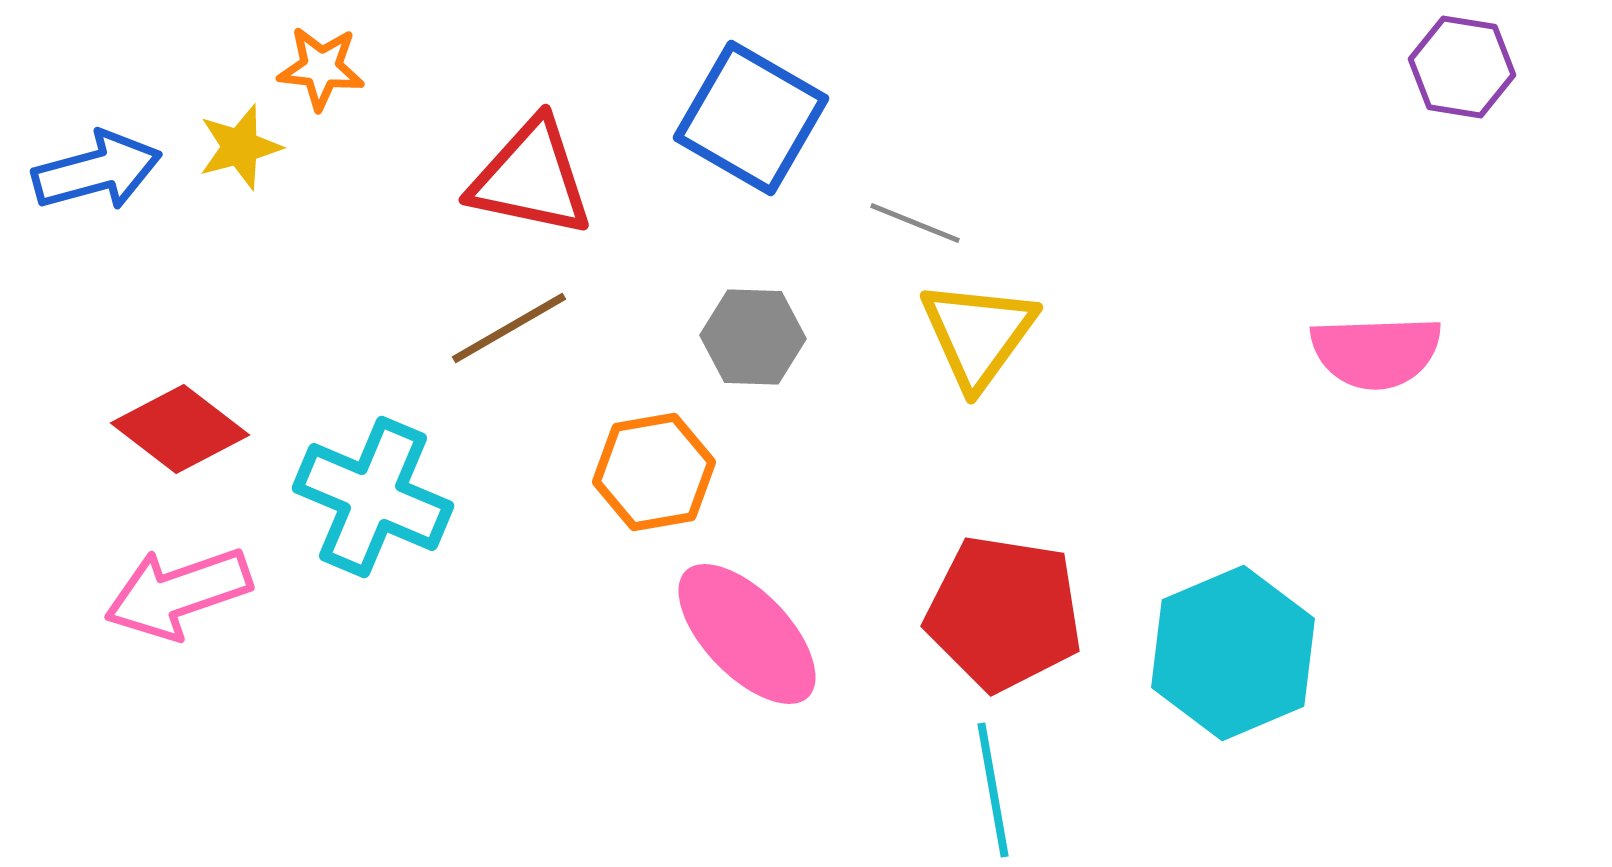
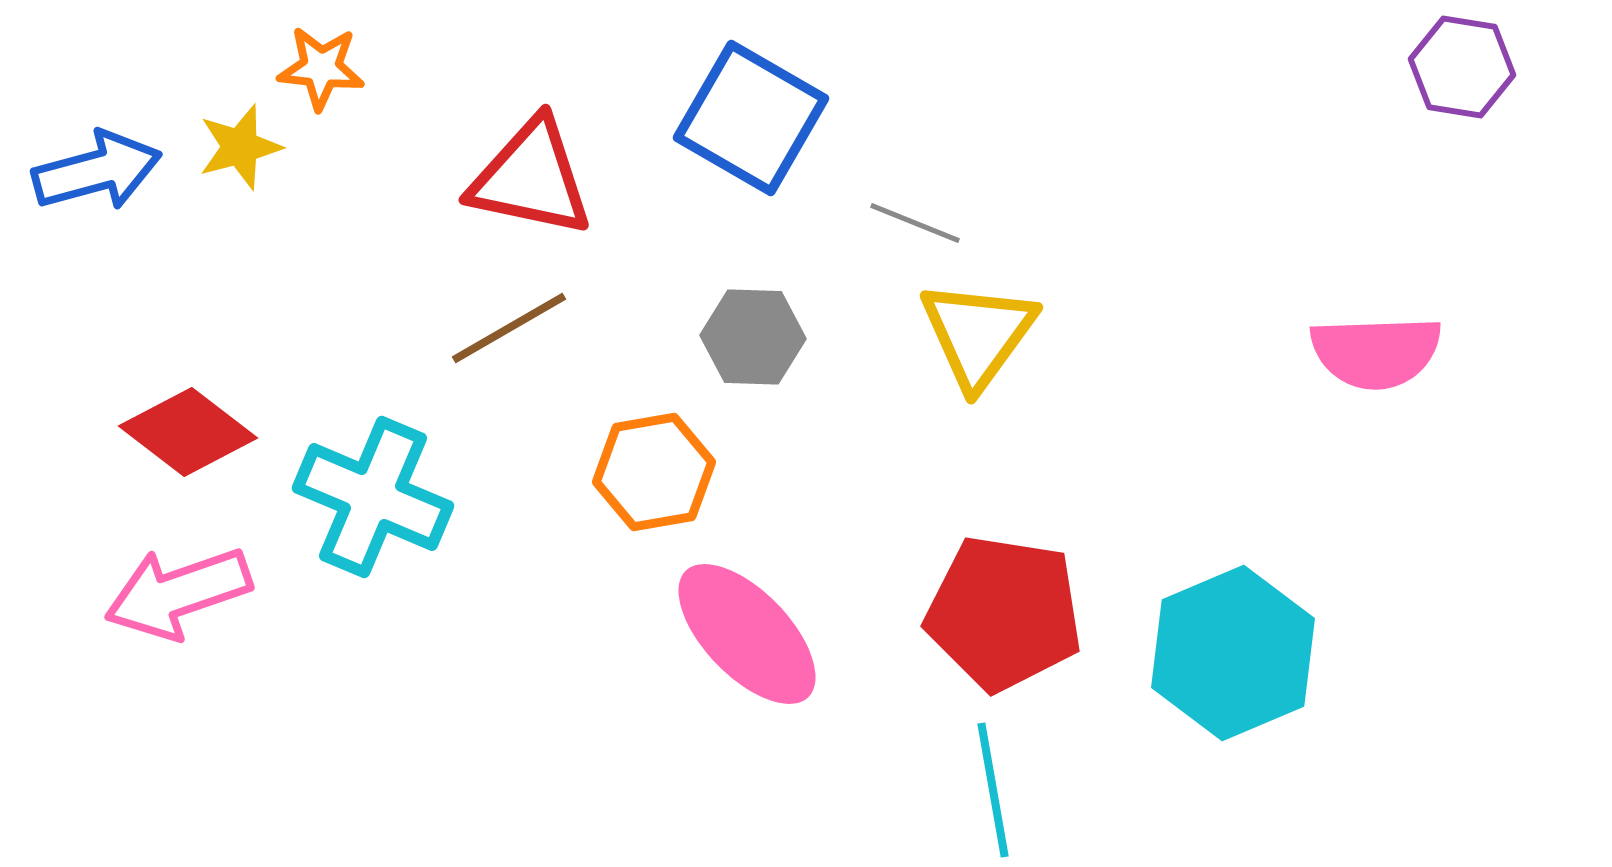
red diamond: moved 8 px right, 3 px down
